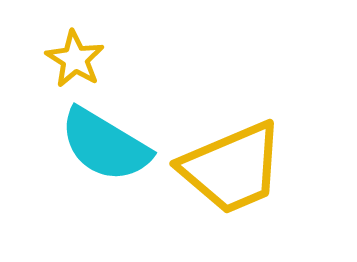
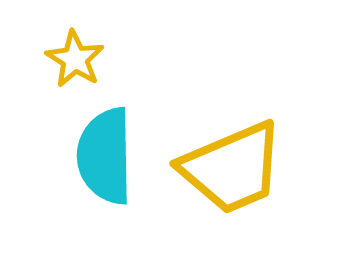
cyan semicircle: moved 11 px down; rotated 58 degrees clockwise
